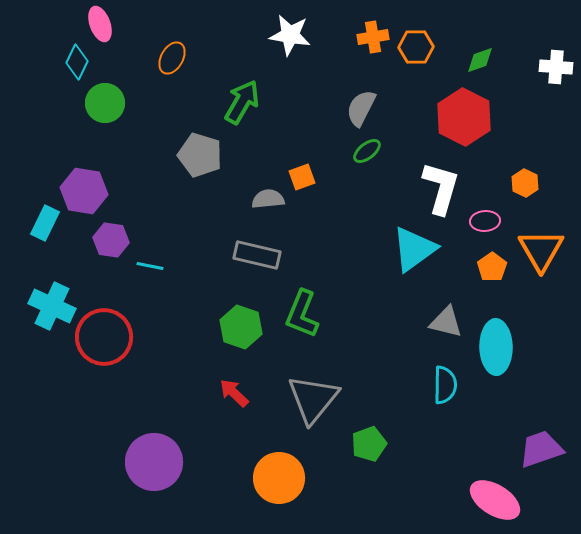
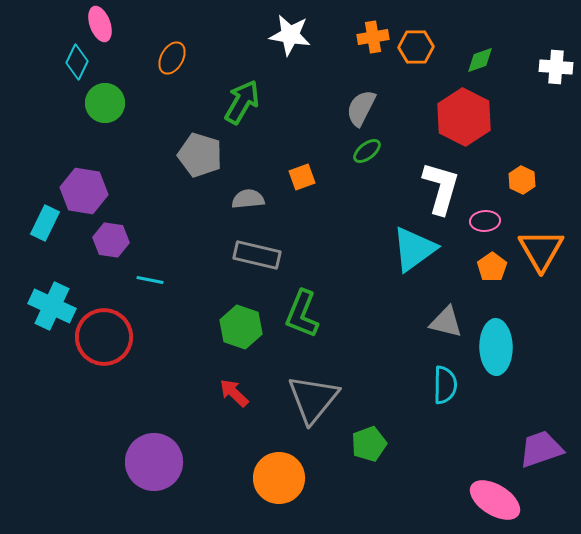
orange hexagon at (525, 183): moved 3 px left, 3 px up
gray semicircle at (268, 199): moved 20 px left
cyan line at (150, 266): moved 14 px down
